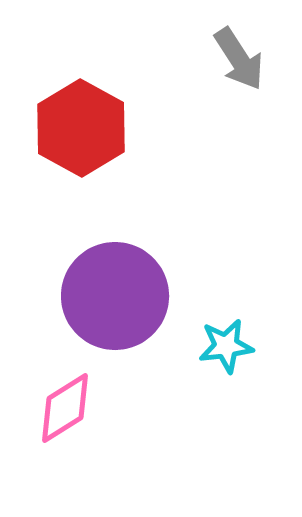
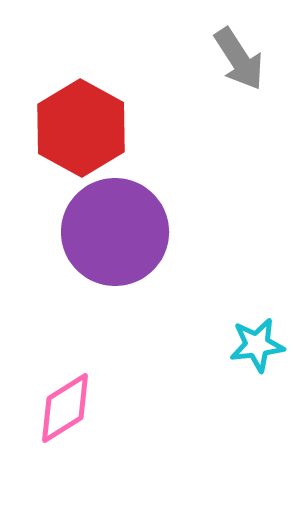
purple circle: moved 64 px up
cyan star: moved 31 px right, 1 px up
